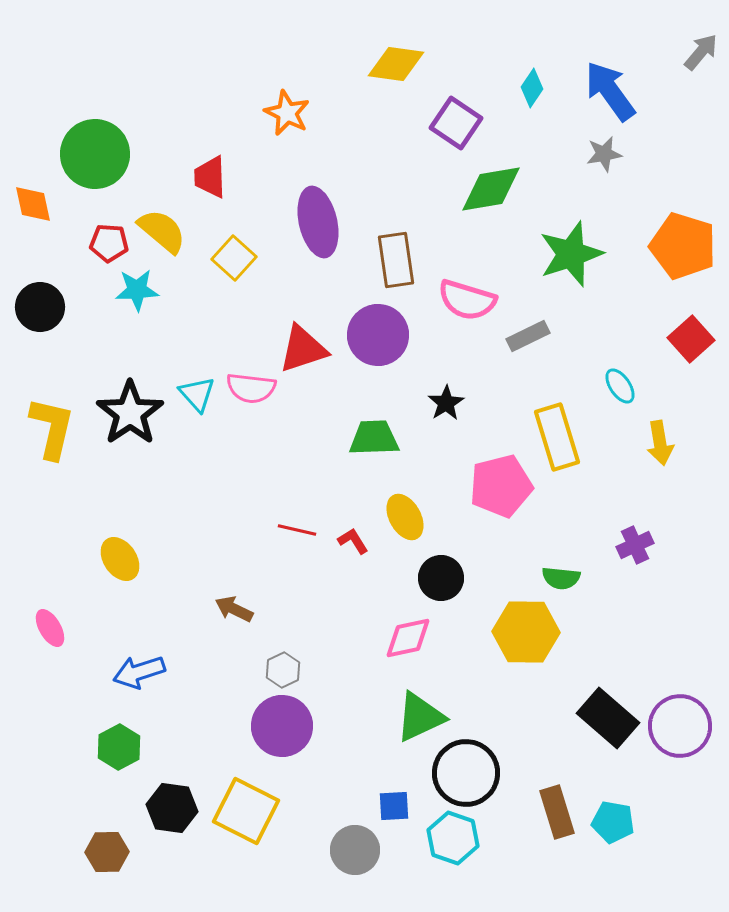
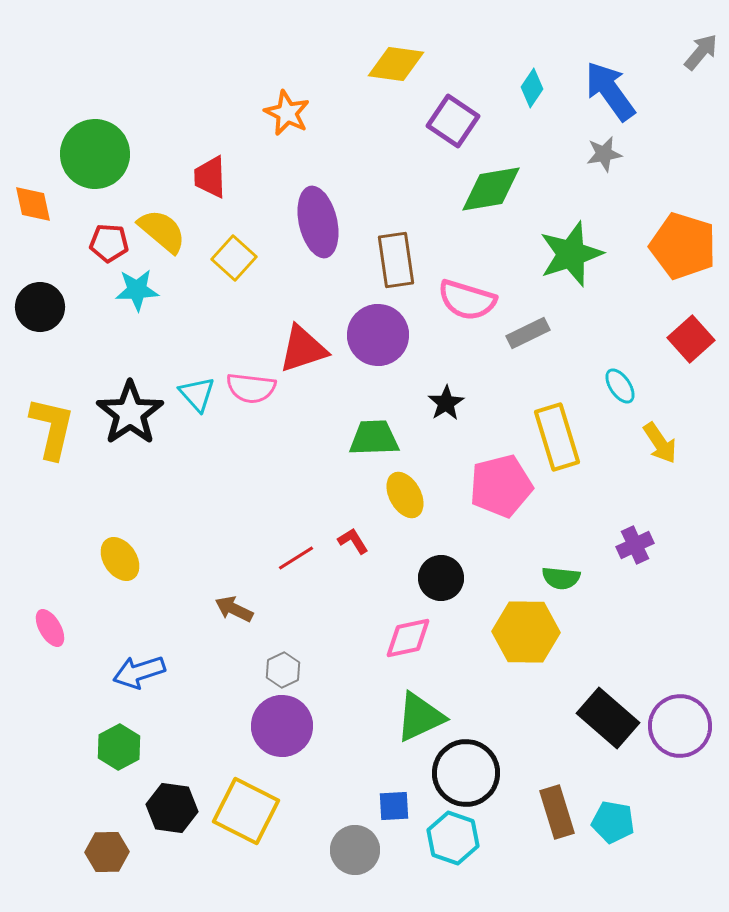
purple square at (456, 123): moved 3 px left, 2 px up
gray rectangle at (528, 336): moved 3 px up
yellow arrow at (660, 443): rotated 24 degrees counterclockwise
yellow ellipse at (405, 517): moved 22 px up
red line at (297, 530): moved 1 px left, 28 px down; rotated 45 degrees counterclockwise
